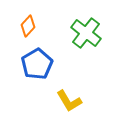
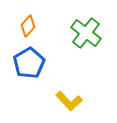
blue pentagon: moved 8 px left, 1 px up
yellow L-shape: rotated 12 degrees counterclockwise
